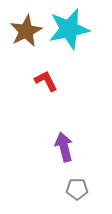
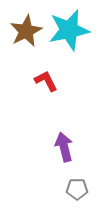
cyan star: moved 1 px down
